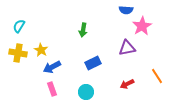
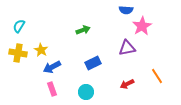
green arrow: rotated 120 degrees counterclockwise
